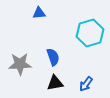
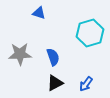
blue triangle: rotated 24 degrees clockwise
gray star: moved 10 px up
black triangle: rotated 18 degrees counterclockwise
